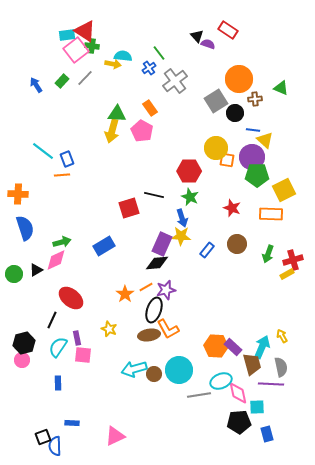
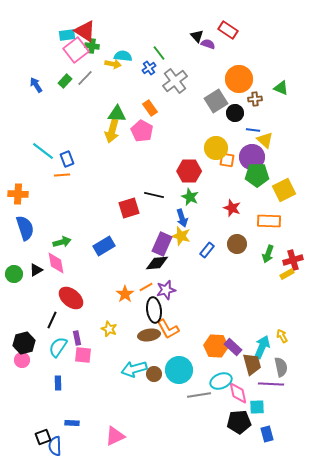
green rectangle at (62, 81): moved 3 px right
orange rectangle at (271, 214): moved 2 px left, 7 px down
yellow star at (181, 236): rotated 12 degrees clockwise
pink diamond at (56, 260): moved 3 px down; rotated 75 degrees counterclockwise
black ellipse at (154, 310): rotated 25 degrees counterclockwise
